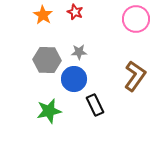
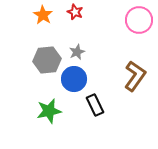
pink circle: moved 3 px right, 1 px down
gray star: moved 2 px left; rotated 21 degrees counterclockwise
gray hexagon: rotated 8 degrees counterclockwise
